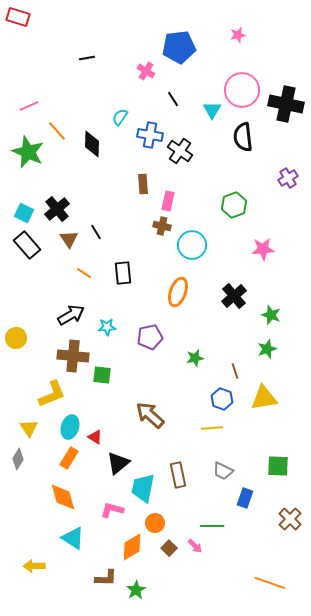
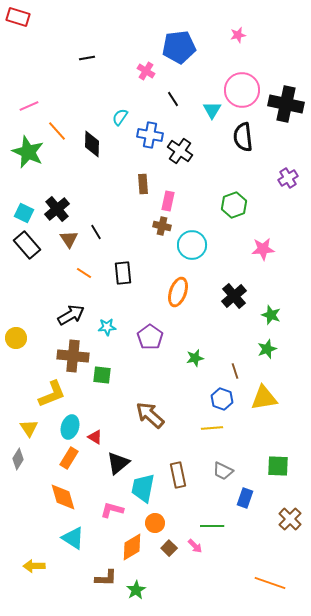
purple pentagon at (150, 337): rotated 25 degrees counterclockwise
